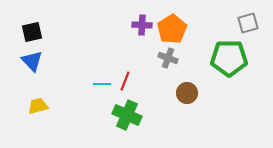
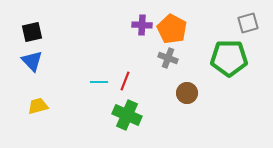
orange pentagon: rotated 12 degrees counterclockwise
cyan line: moved 3 px left, 2 px up
